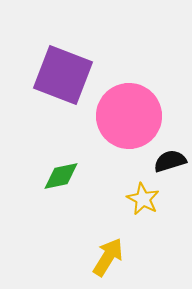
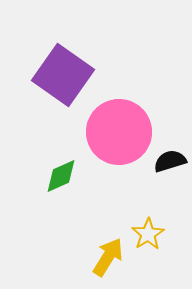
purple square: rotated 14 degrees clockwise
pink circle: moved 10 px left, 16 px down
green diamond: rotated 12 degrees counterclockwise
yellow star: moved 5 px right, 35 px down; rotated 12 degrees clockwise
